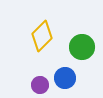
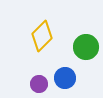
green circle: moved 4 px right
purple circle: moved 1 px left, 1 px up
